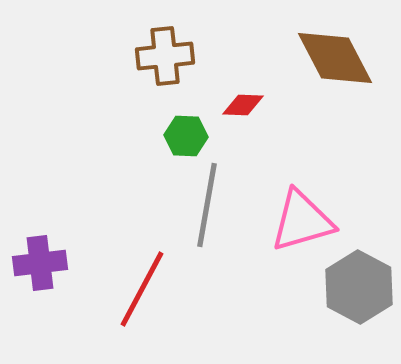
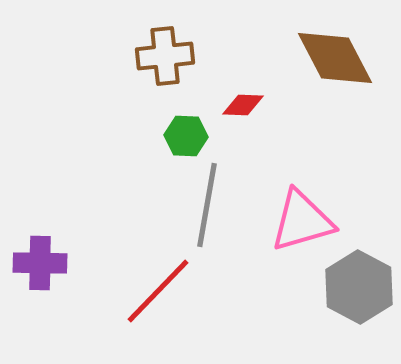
purple cross: rotated 8 degrees clockwise
red line: moved 16 px right, 2 px down; rotated 16 degrees clockwise
